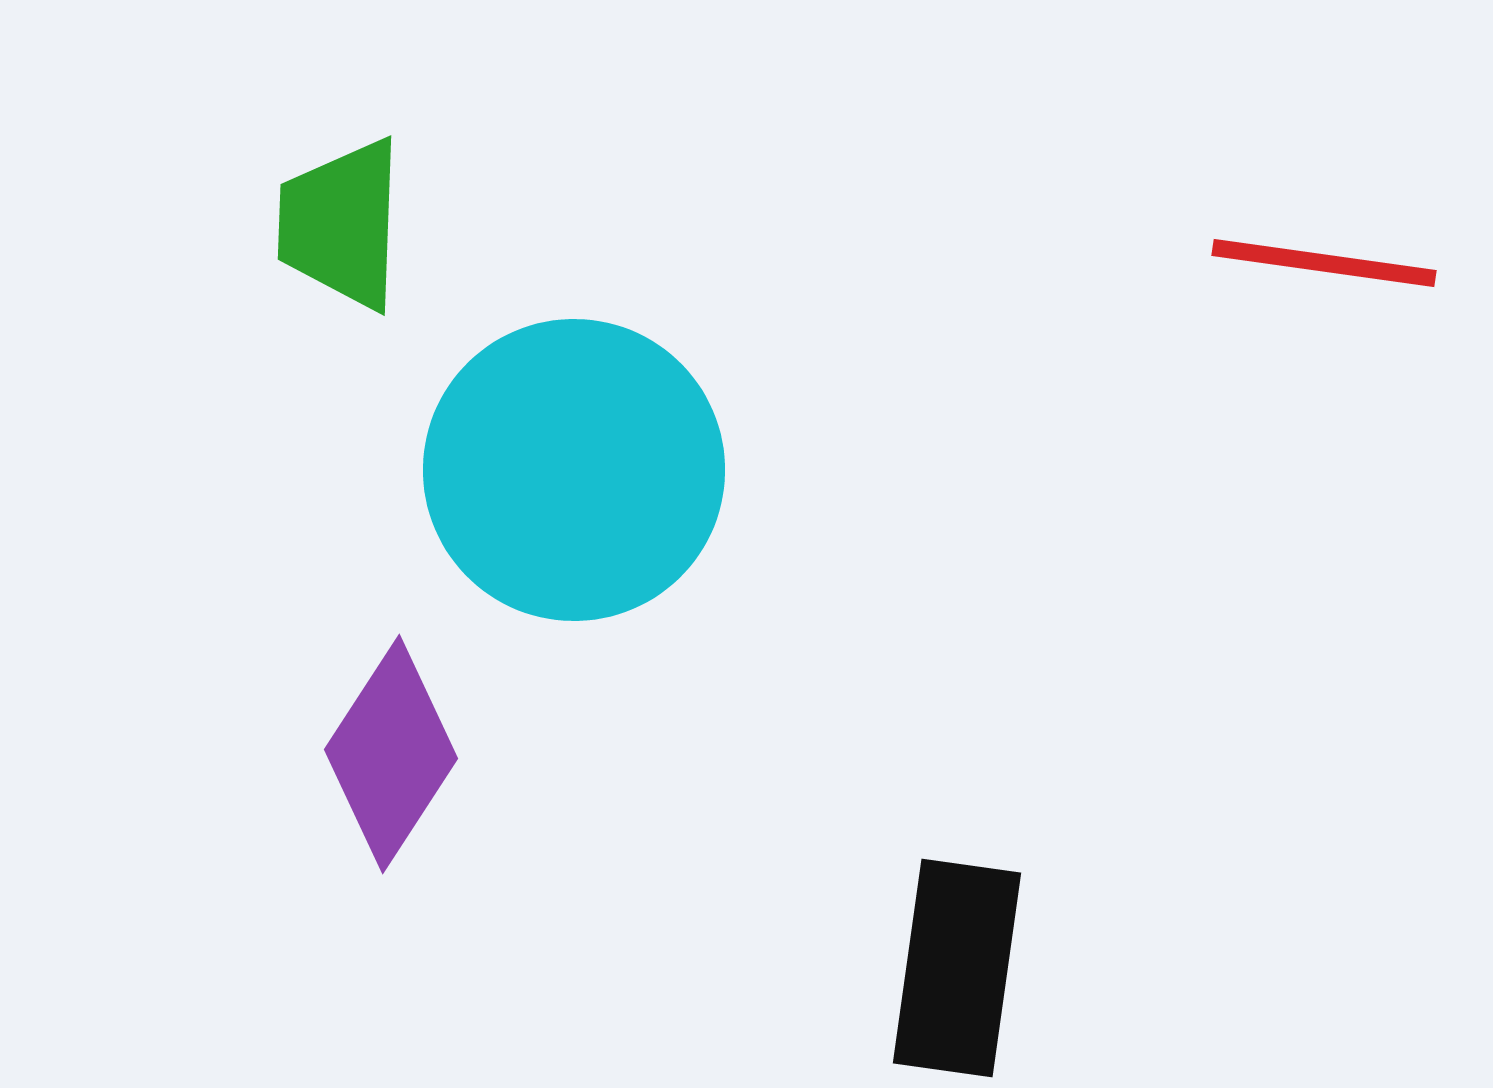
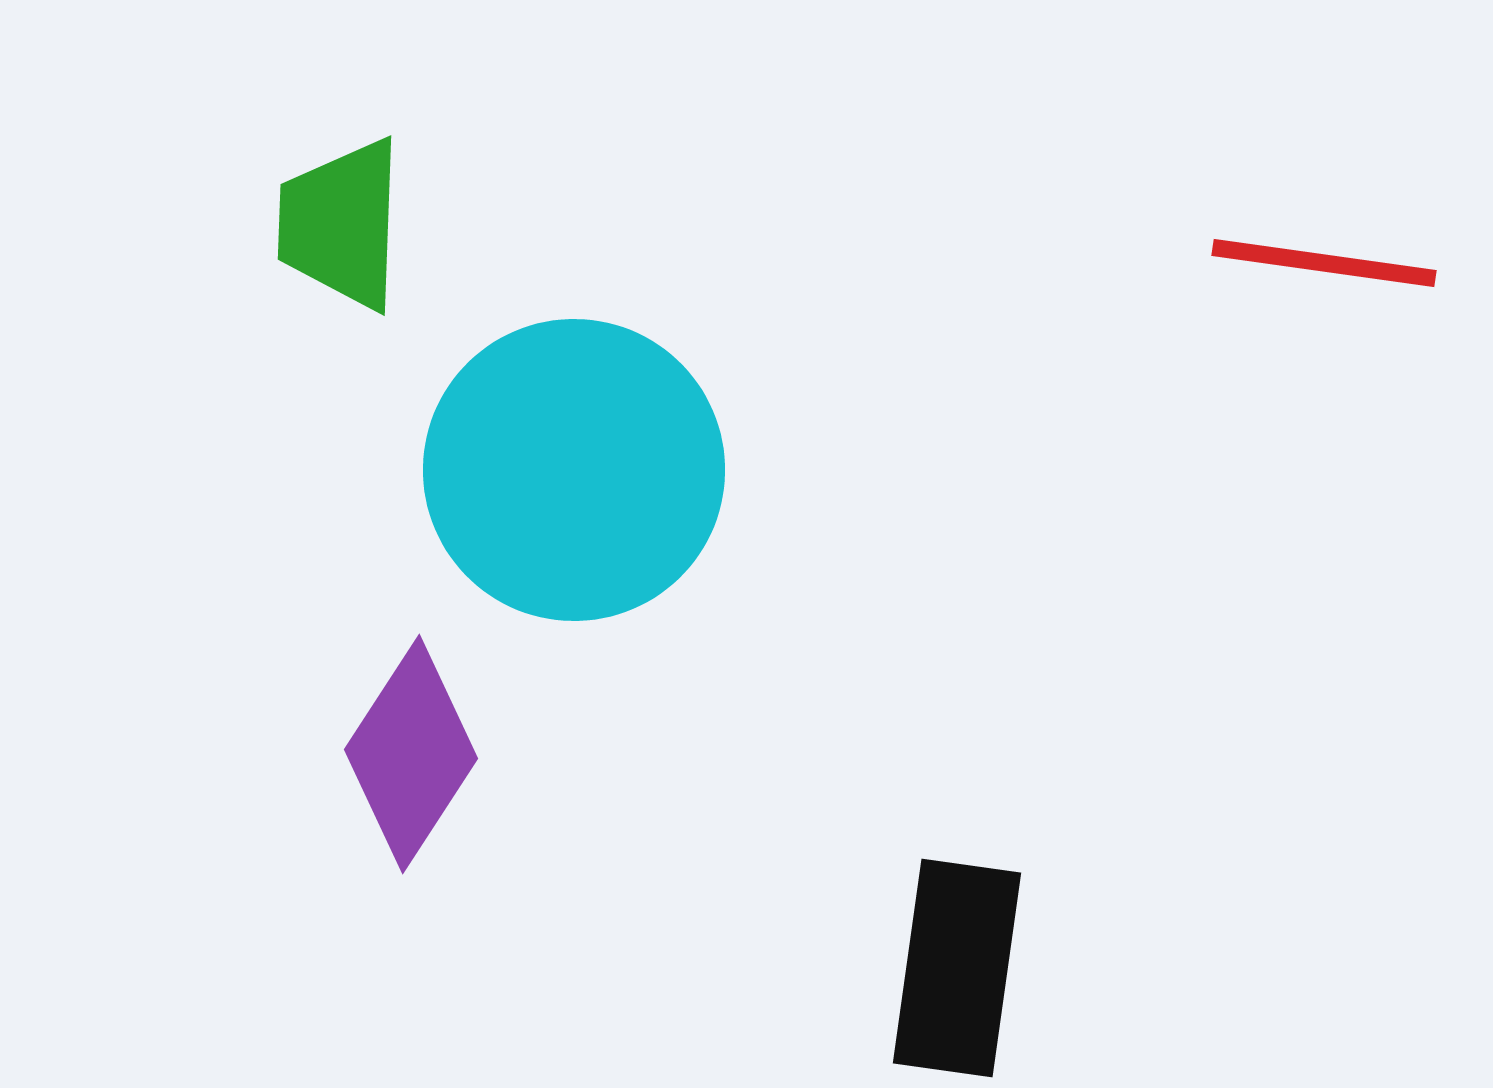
purple diamond: moved 20 px right
